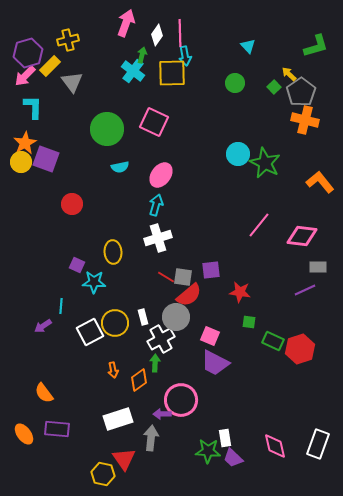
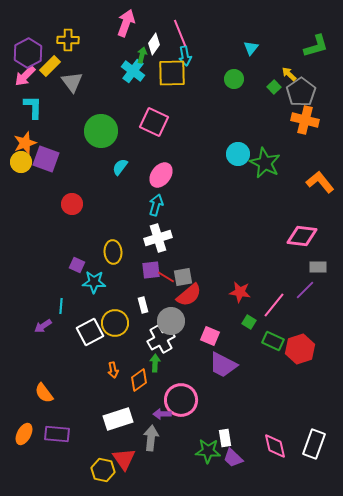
pink line at (180, 33): rotated 20 degrees counterclockwise
white diamond at (157, 35): moved 3 px left, 9 px down
yellow cross at (68, 40): rotated 15 degrees clockwise
cyan triangle at (248, 46): moved 3 px right, 2 px down; rotated 21 degrees clockwise
purple hexagon at (28, 53): rotated 12 degrees counterclockwise
green circle at (235, 83): moved 1 px left, 4 px up
green circle at (107, 129): moved 6 px left, 2 px down
orange star at (25, 143): rotated 10 degrees clockwise
cyan semicircle at (120, 167): rotated 138 degrees clockwise
pink line at (259, 225): moved 15 px right, 80 px down
purple square at (211, 270): moved 60 px left
gray square at (183, 277): rotated 18 degrees counterclockwise
purple line at (305, 290): rotated 20 degrees counterclockwise
white rectangle at (143, 317): moved 12 px up
gray circle at (176, 317): moved 5 px left, 4 px down
green square at (249, 322): rotated 24 degrees clockwise
purple trapezoid at (215, 363): moved 8 px right, 2 px down
purple rectangle at (57, 429): moved 5 px down
orange ellipse at (24, 434): rotated 65 degrees clockwise
white rectangle at (318, 444): moved 4 px left
yellow hexagon at (103, 474): moved 4 px up
